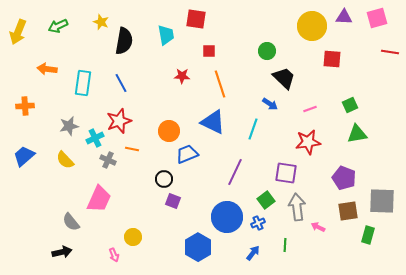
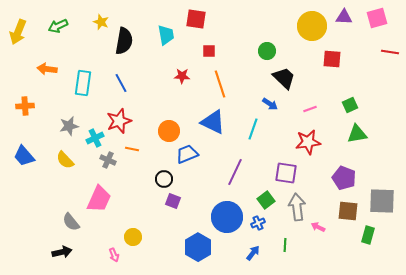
blue trapezoid at (24, 156): rotated 90 degrees counterclockwise
brown square at (348, 211): rotated 15 degrees clockwise
